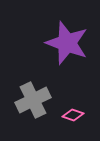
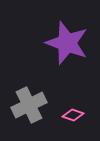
gray cross: moved 4 px left, 5 px down
